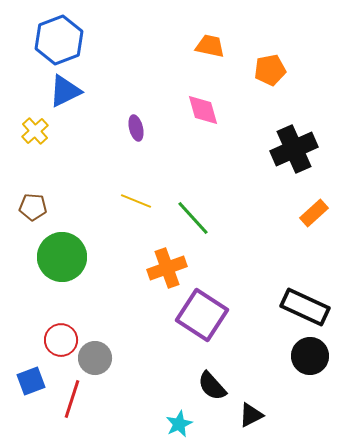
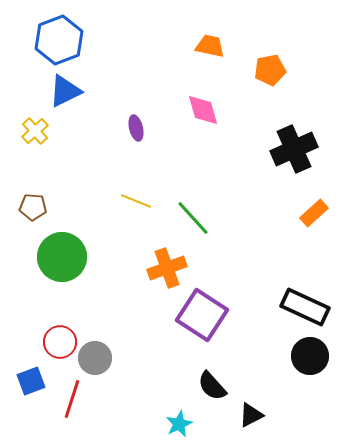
red circle: moved 1 px left, 2 px down
